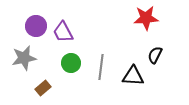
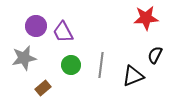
green circle: moved 2 px down
gray line: moved 2 px up
black triangle: rotated 25 degrees counterclockwise
